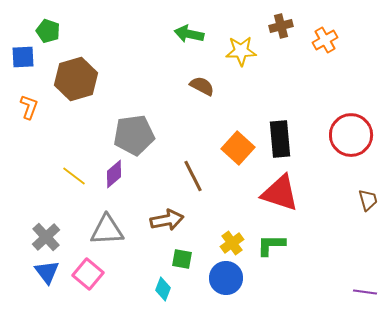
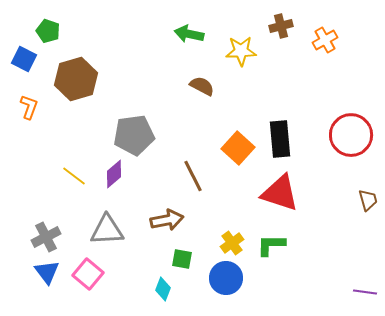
blue square: moved 1 px right, 2 px down; rotated 30 degrees clockwise
gray cross: rotated 16 degrees clockwise
